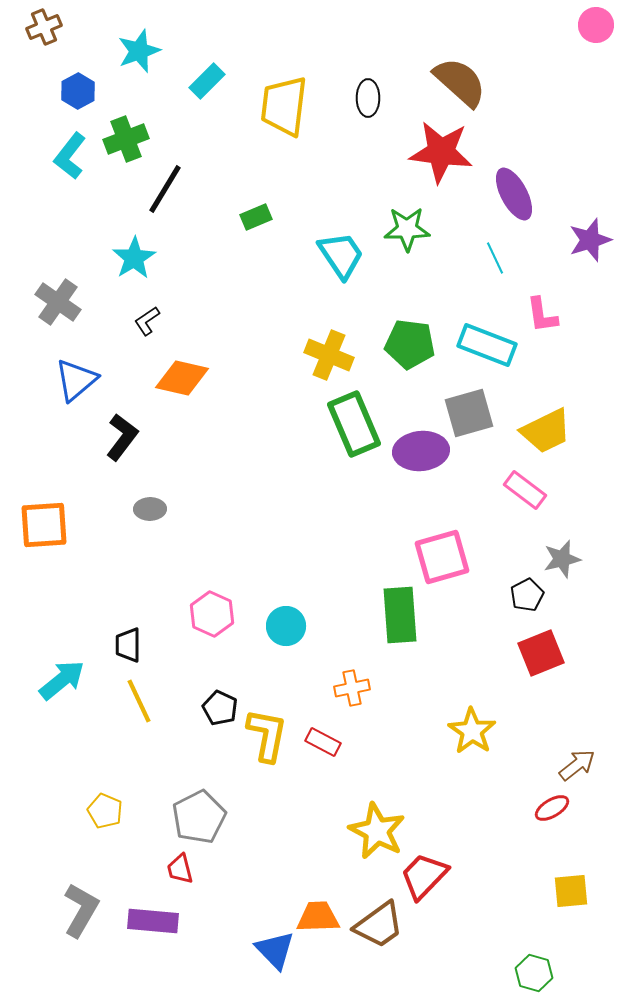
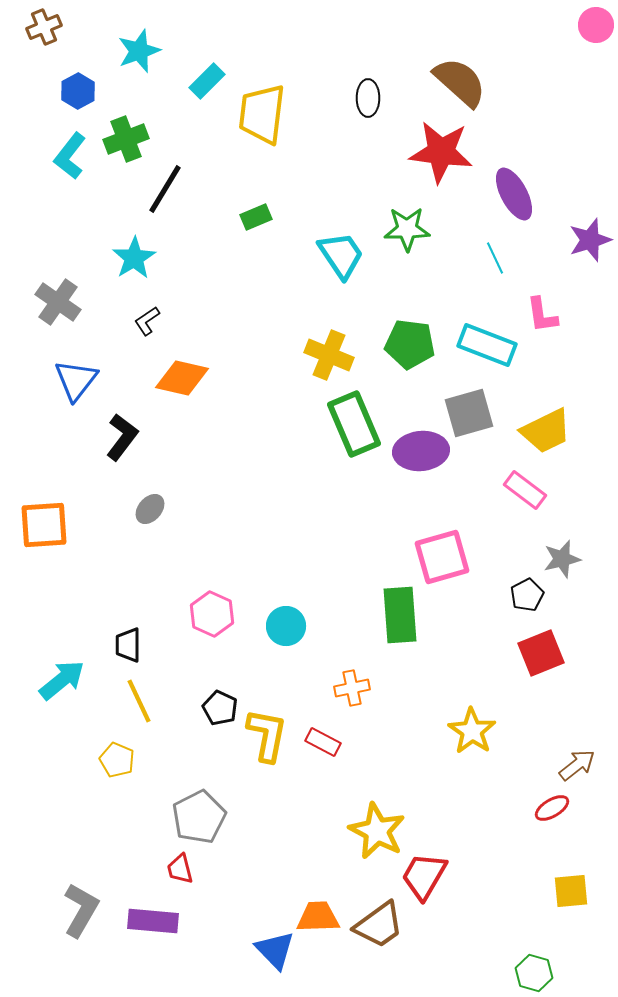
yellow trapezoid at (284, 106): moved 22 px left, 8 px down
blue triangle at (76, 380): rotated 12 degrees counterclockwise
gray ellipse at (150, 509): rotated 48 degrees counterclockwise
yellow pentagon at (105, 811): moved 12 px right, 51 px up
red trapezoid at (424, 876): rotated 14 degrees counterclockwise
